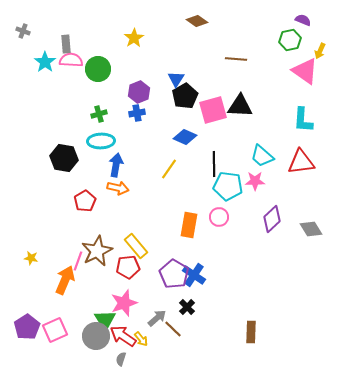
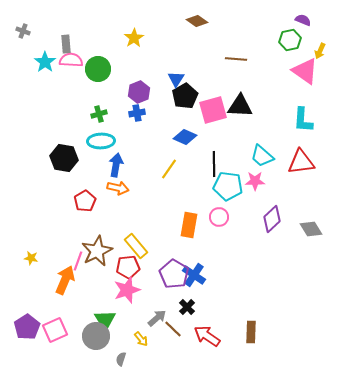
pink star at (124, 303): moved 3 px right, 13 px up
red arrow at (123, 336): moved 84 px right
